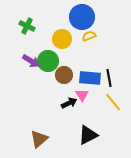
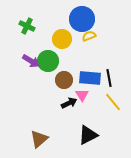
blue circle: moved 2 px down
brown circle: moved 5 px down
